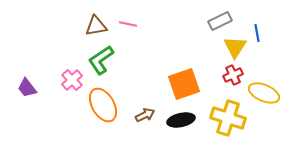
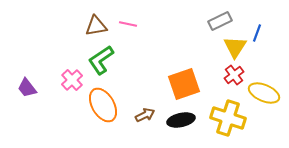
blue line: rotated 30 degrees clockwise
red cross: moved 1 px right; rotated 12 degrees counterclockwise
